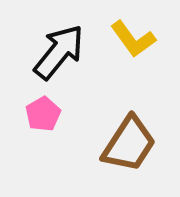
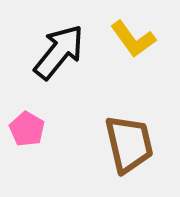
pink pentagon: moved 16 px left, 15 px down; rotated 12 degrees counterclockwise
brown trapezoid: rotated 46 degrees counterclockwise
